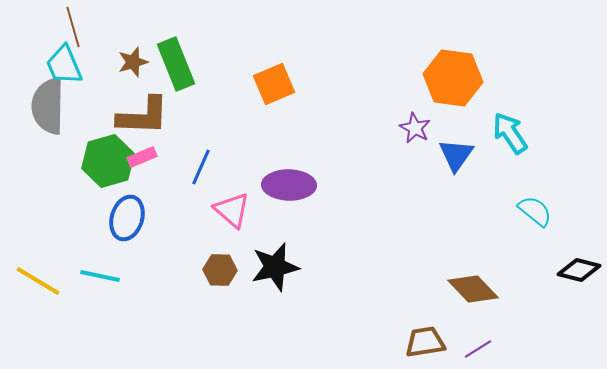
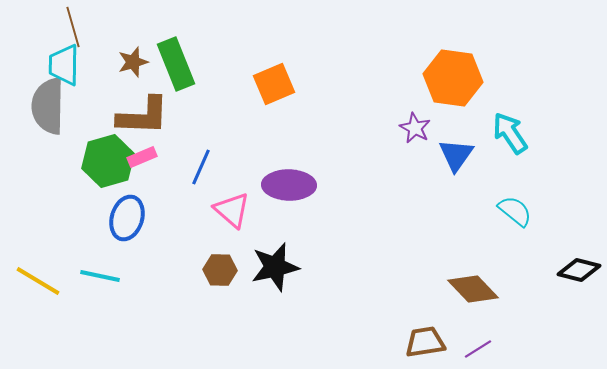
cyan trapezoid: rotated 24 degrees clockwise
cyan semicircle: moved 20 px left
